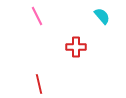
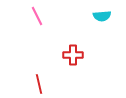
cyan semicircle: rotated 126 degrees clockwise
red cross: moved 3 px left, 8 px down
